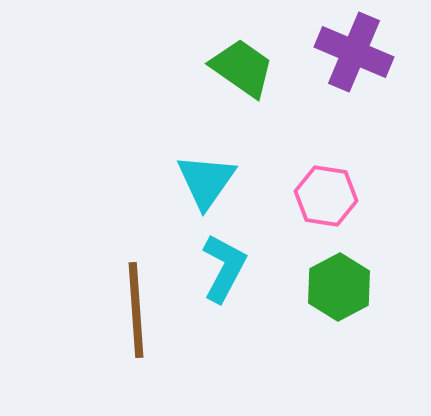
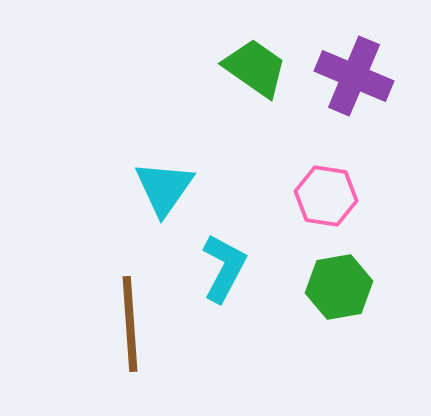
purple cross: moved 24 px down
green trapezoid: moved 13 px right
cyan triangle: moved 42 px left, 7 px down
green hexagon: rotated 18 degrees clockwise
brown line: moved 6 px left, 14 px down
